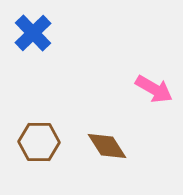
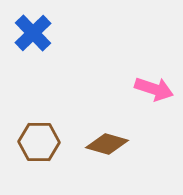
pink arrow: rotated 12 degrees counterclockwise
brown diamond: moved 2 px up; rotated 42 degrees counterclockwise
